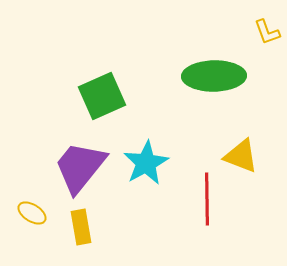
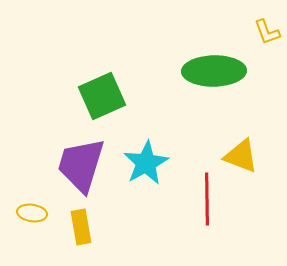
green ellipse: moved 5 px up
purple trapezoid: moved 1 px right, 2 px up; rotated 22 degrees counterclockwise
yellow ellipse: rotated 24 degrees counterclockwise
